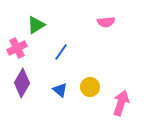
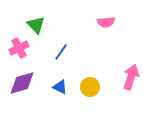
green triangle: rotated 42 degrees counterclockwise
pink cross: moved 2 px right
purple diamond: rotated 44 degrees clockwise
blue triangle: moved 3 px up; rotated 14 degrees counterclockwise
pink arrow: moved 10 px right, 26 px up
